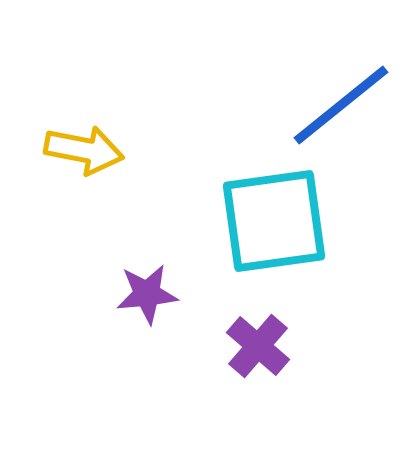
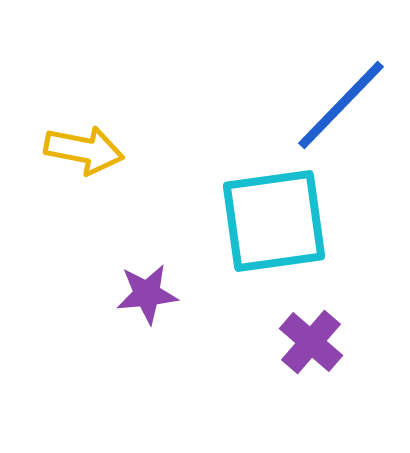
blue line: rotated 7 degrees counterclockwise
purple cross: moved 53 px right, 4 px up
